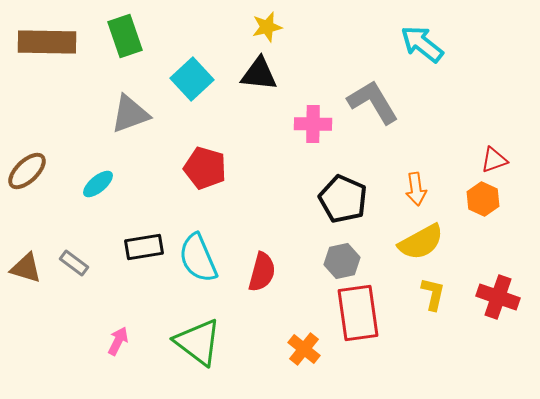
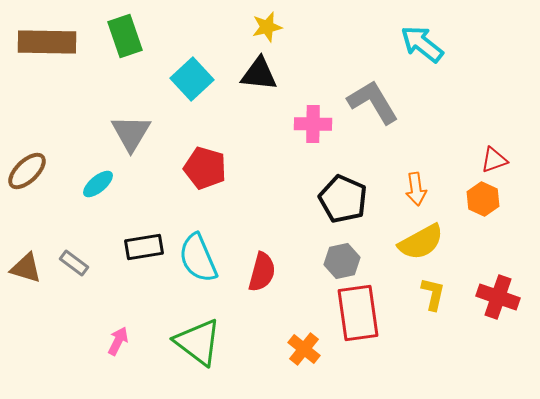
gray triangle: moved 1 px right, 19 px down; rotated 39 degrees counterclockwise
